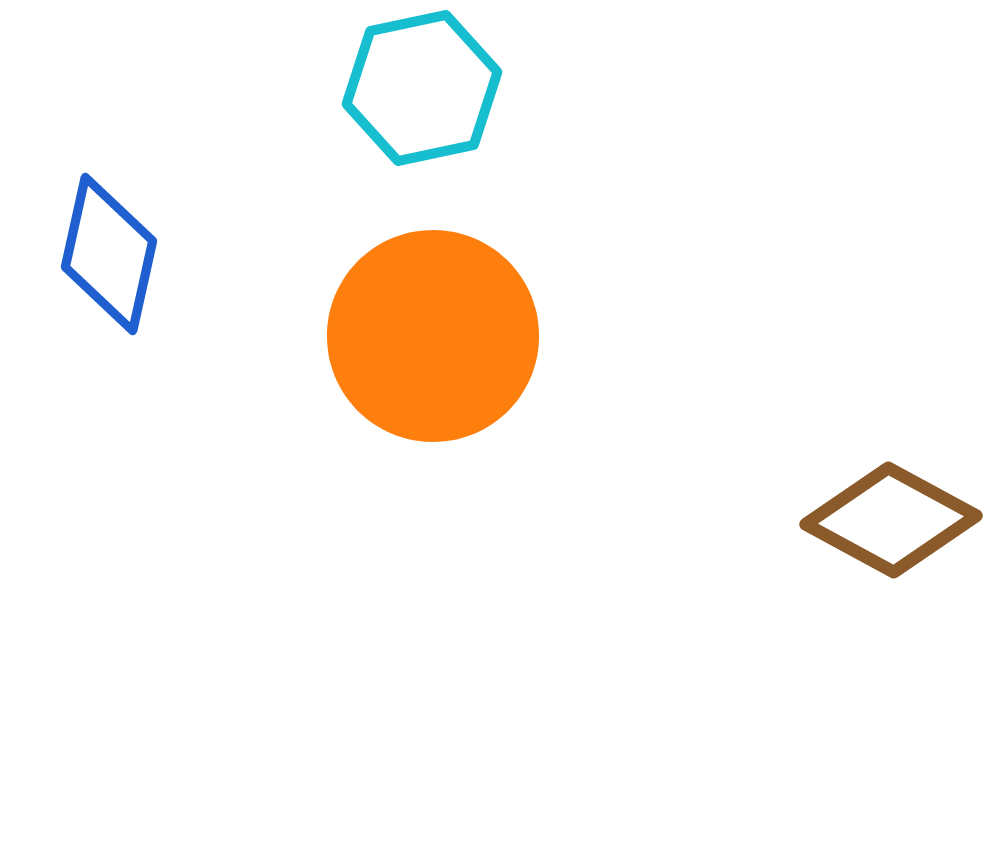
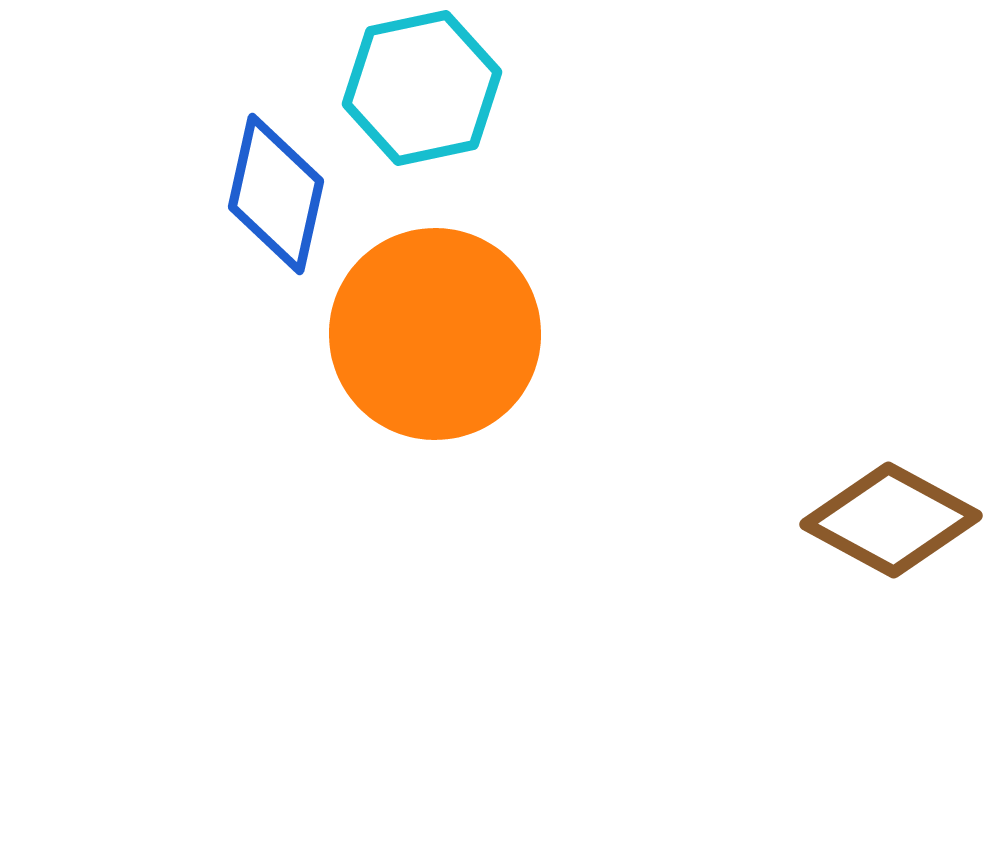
blue diamond: moved 167 px right, 60 px up
orange circle: moved 2 px right, 2 px up
